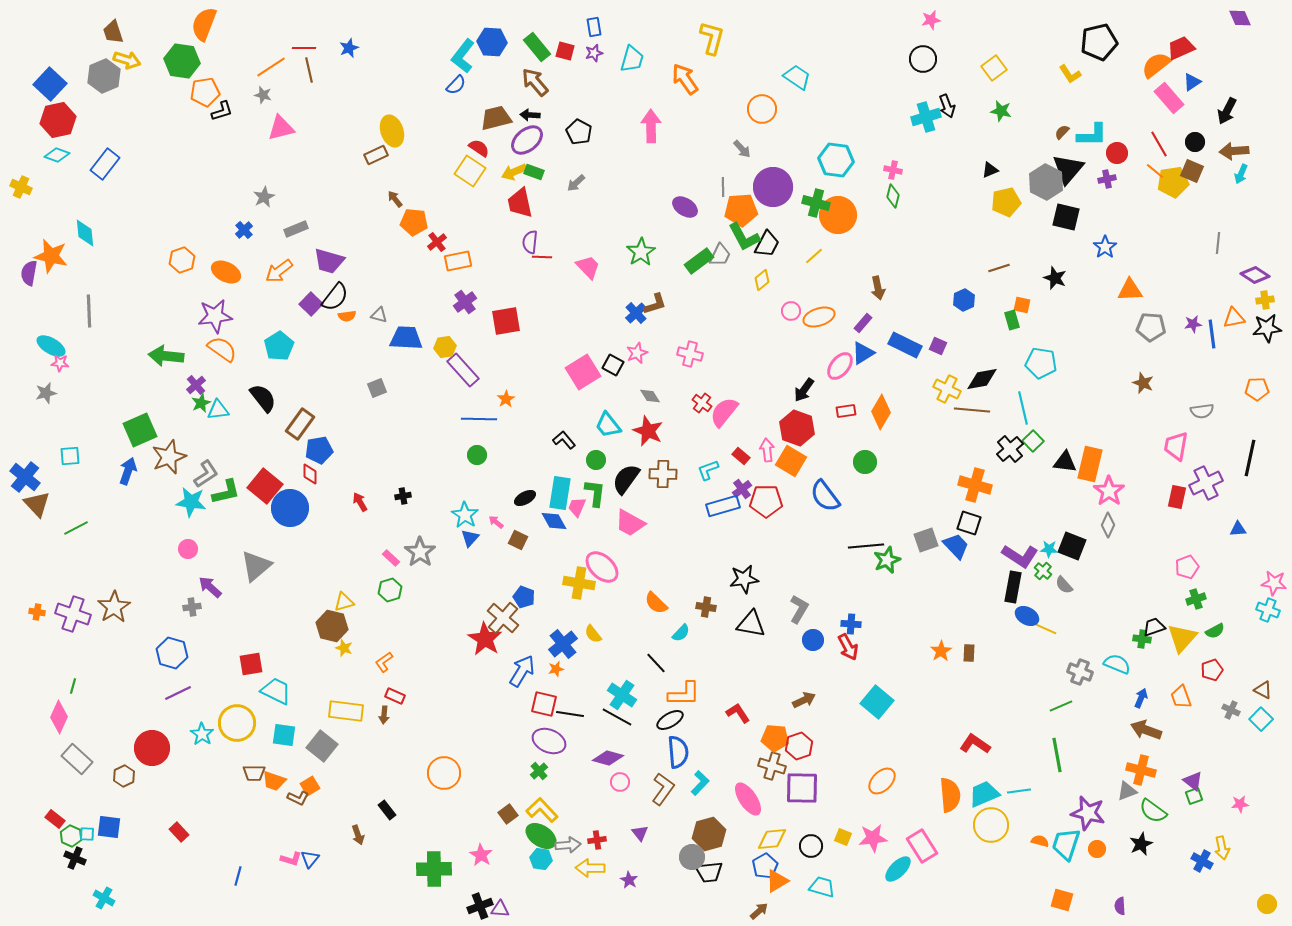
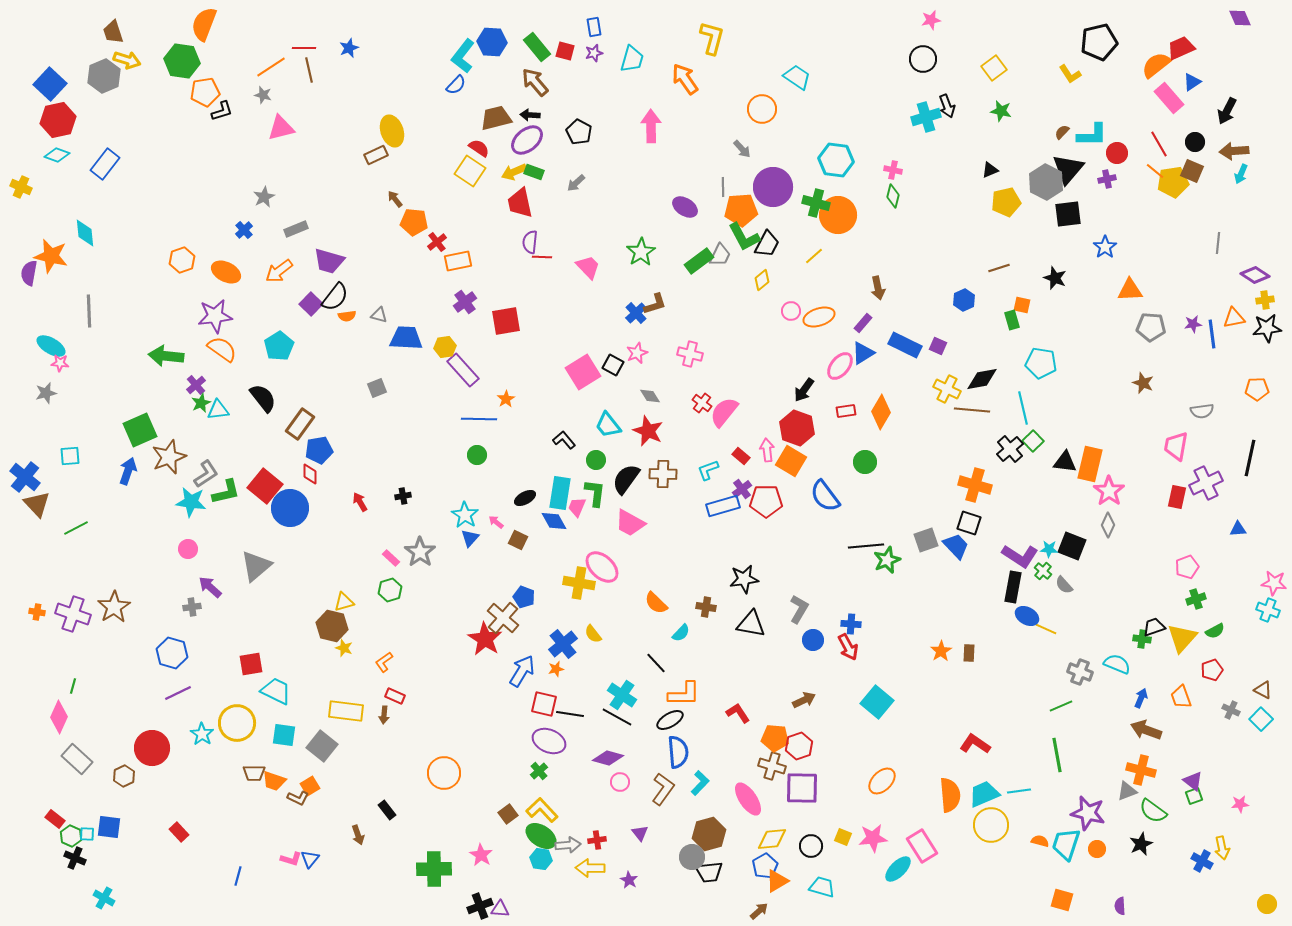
black square at (1066, 217): moved 2 px right, 3 px up; rotated 20 degrees counterclockwise
